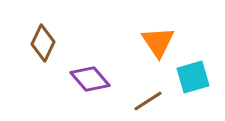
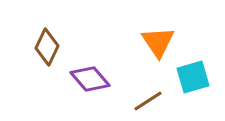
brown diamond: moved 4 px right, 4 px down
